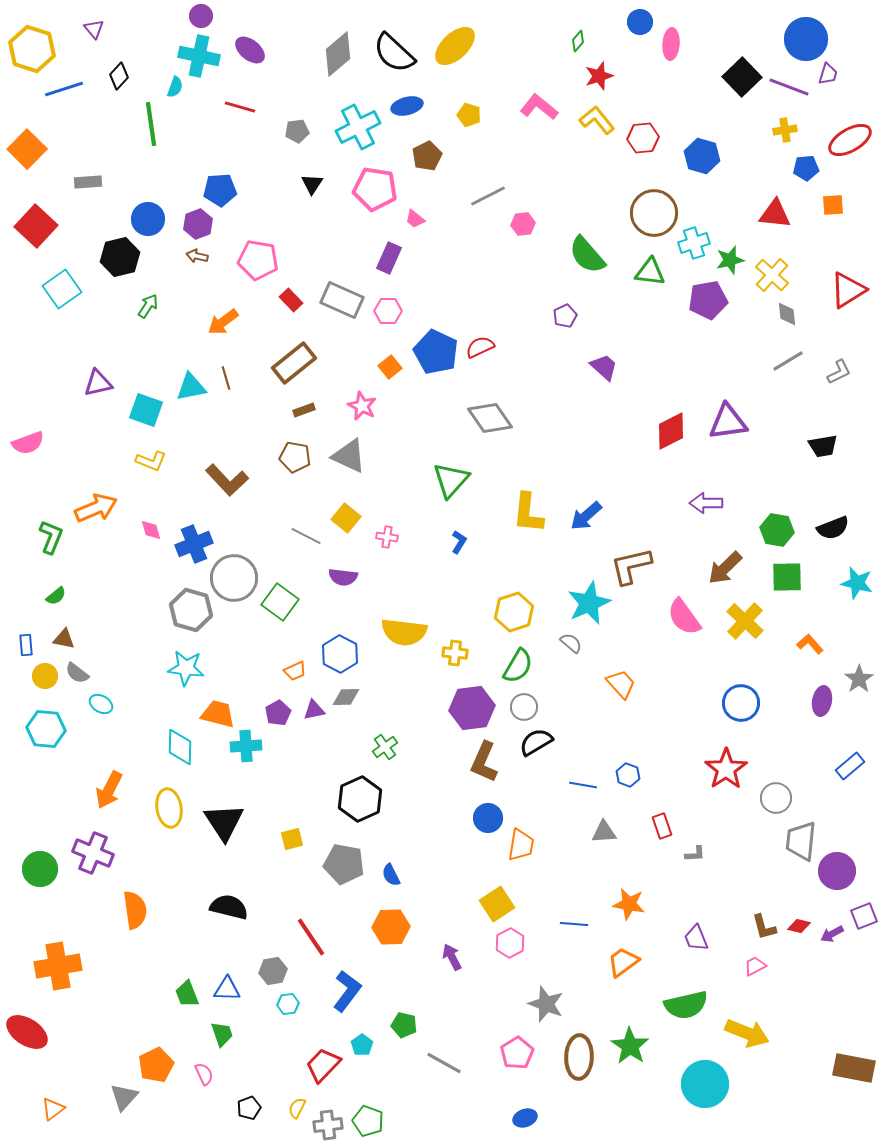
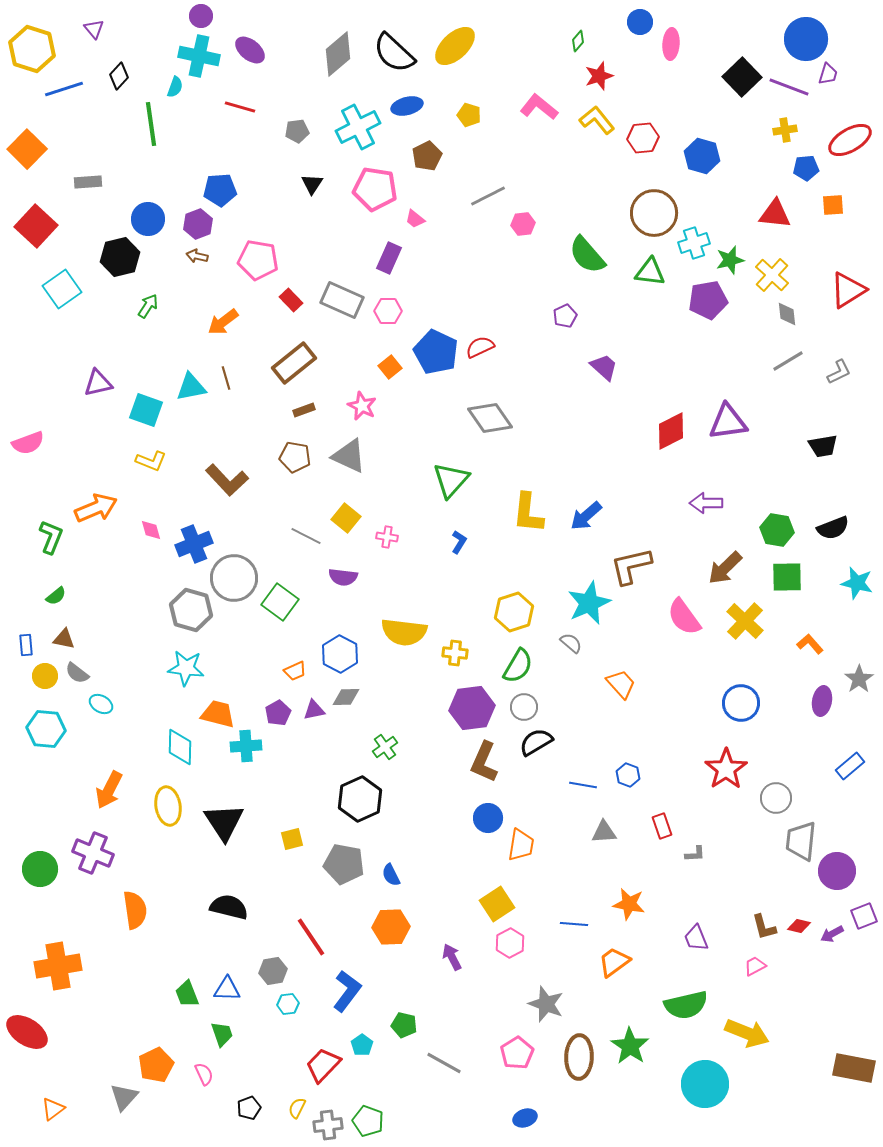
yellow ellipse at (169, 808): moved 1 px left, 2 px up
orange trapezoid at (623, 962): moved 9 px left
